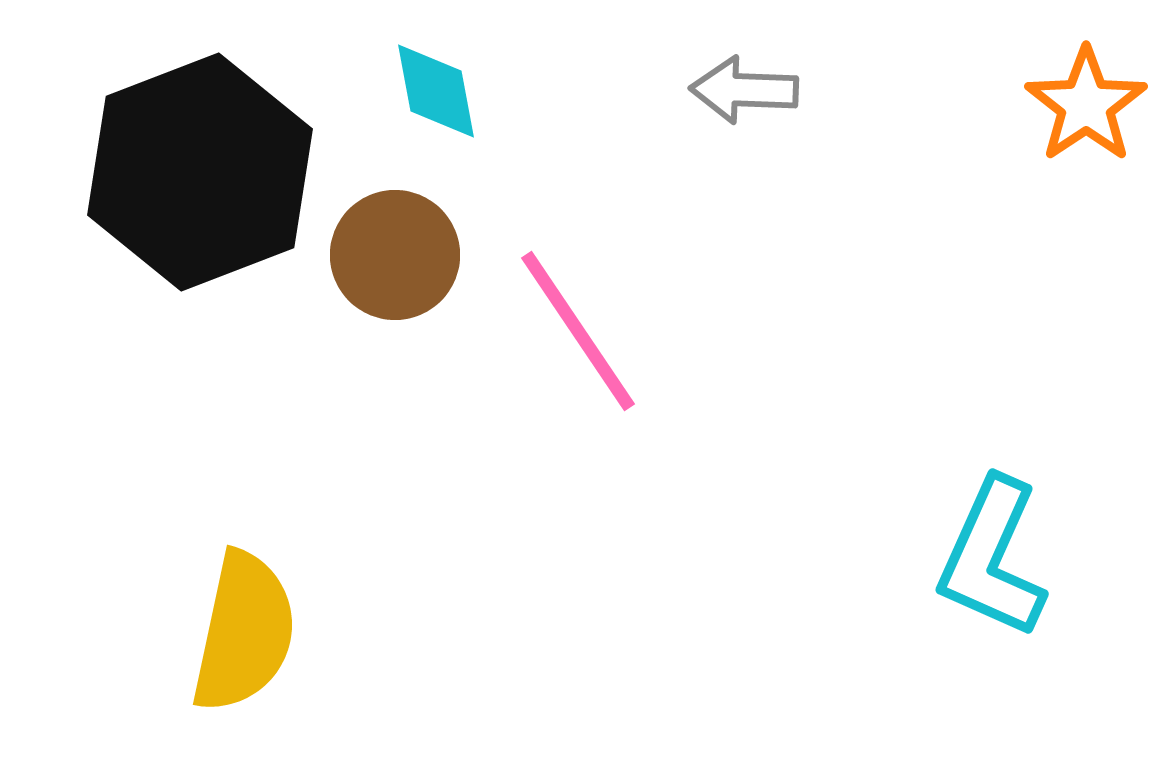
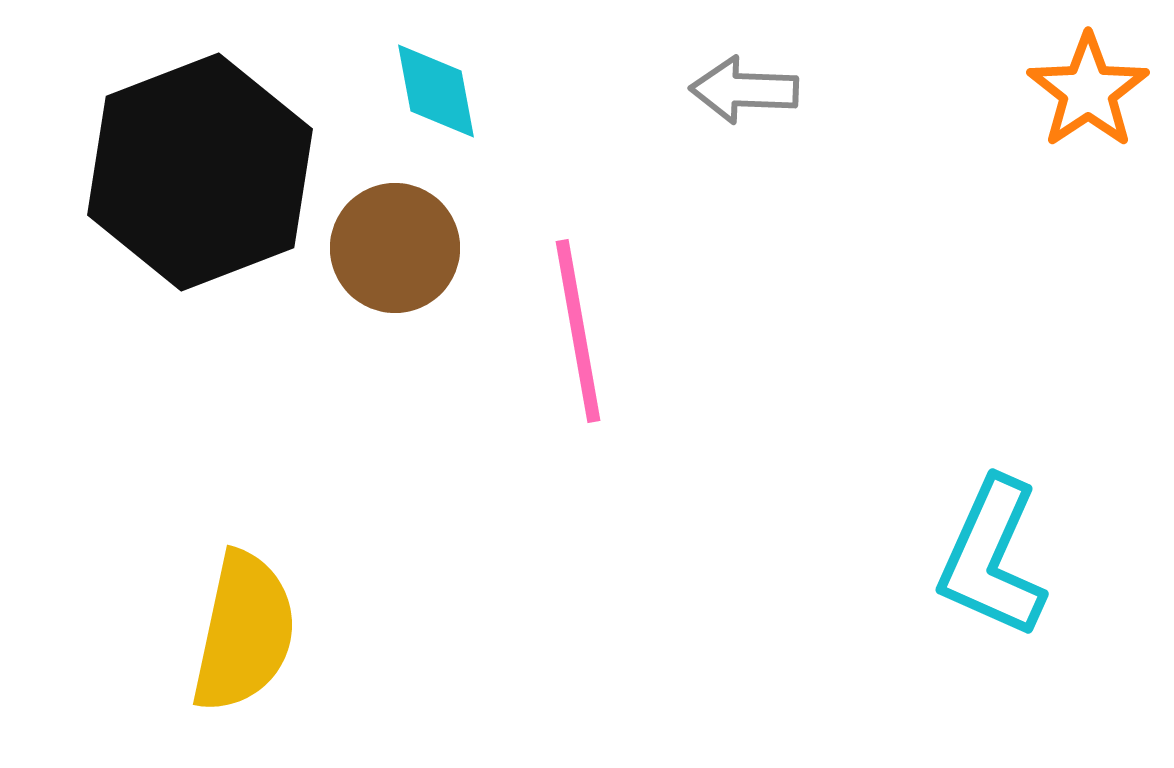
orange star: moved 2 px right, 14 px up
brown circle: moved 7 px up
pink line: rotated 24 degrees clockwise
